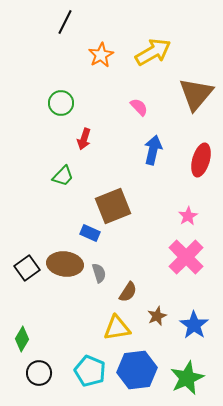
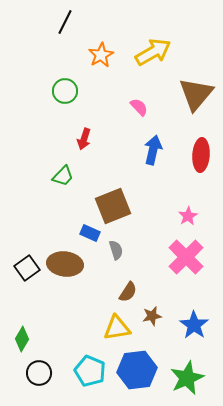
green circle: moved 4 px right, 12 px up
red ellipse: moved 5 px up; rotated 12 degrees counterclockwise
gray semicircle: moved 17 px right, 23 px up
brown star: moved 5 px left; rotated 12 degrees clockwise
